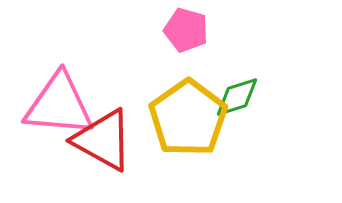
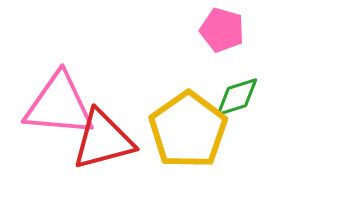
pink pentagon: moved 36 px right
yellow pentagon: moved 12 px down
red triangle: rotated 44 degrees counterclockwise
